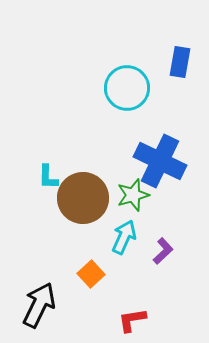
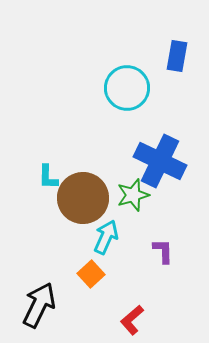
blue rectangle: moved 3 px left, 6 px up
cyan arrow: moved 18 px left
purple L-shape: rotated 48 degrees counterclockwise
red L-shape: rotated 32 degrees counterclockwise
